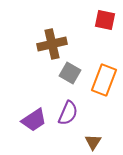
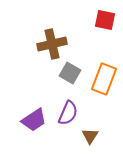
orange rectangle: moved 1 px up
brown triangle: moved 3 px left, 6 px up
